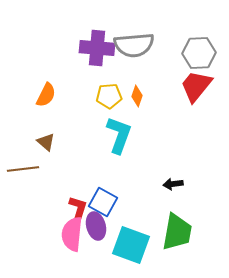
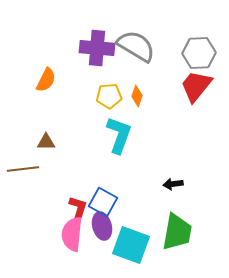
gray semicircle: moved 2 px right, 1 px down; rotated 144 degrees counterclockwise
orange semicircle: moved 15 px up
brown triangle: rotated 42 degrees counterclockwise
purple ellipse: moved 6 px right
